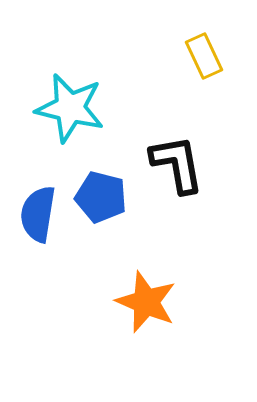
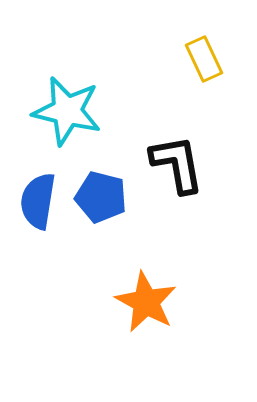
yellow rectangle: moved 3 px down
cyan star: moved 3 px left, 3 px down
blue semicircle: moved 13 px up
orange star: rotated 6 degrees clockwise
